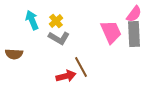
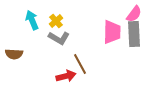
pink trapezoid: moved 1 px right; rotated 25 degrees clockwise
brown line: moved 1 px left, 3 px up
